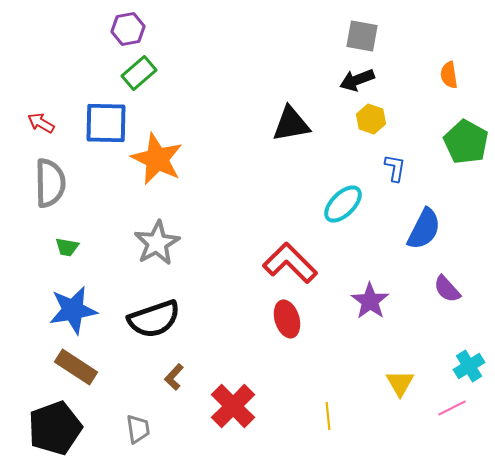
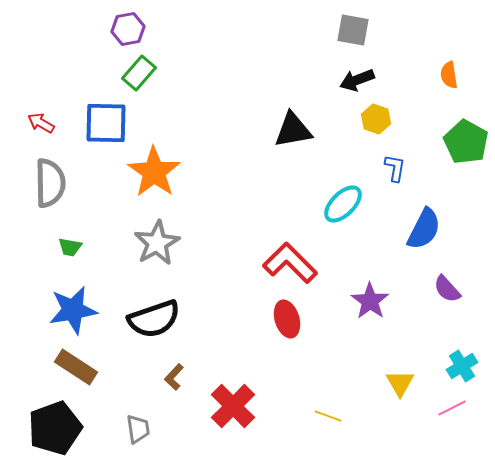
gray square: moved 9 px left, 6 px up
green rectangle: rotated 8 degrees counterclockwise
yellow hexagon: moved 5 px right
black triangle: moved 2 px right, 6 px down
orange star: moved 3 px left, 13 px down; rotated 10 degrees clockwise
green trapezoid: moved 3 px right
cyan cross: moved 7 px left
yellow line: rotated 64 degrees counterclockwise
